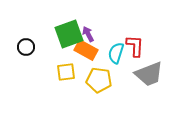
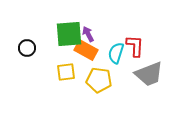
green square: rotated 16 degrees clockwise
black circle: moved 1 px right, 1 px down
